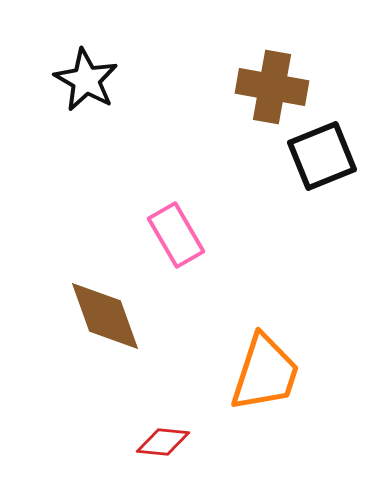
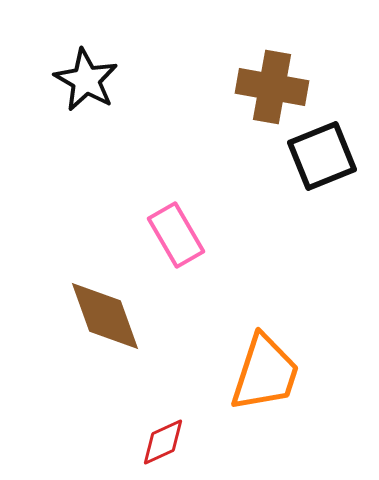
red diamond: rotated 30 degrees counterclockwise
